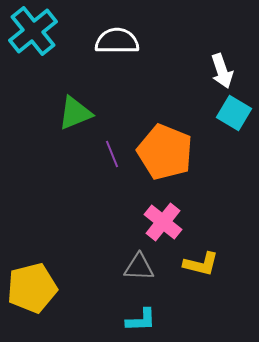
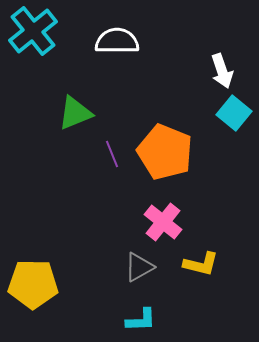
cyan square: rotated 8 degrees clockwise
gray triangle: rotated 32 degrees counterclockwise
yellow pentagon: moved 1 px right, 4 px up; rotated 15 degrees clockwise
